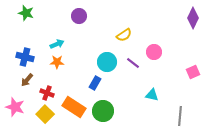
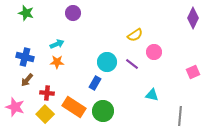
purple circle: moved 6 px left, 3 px up
yellow semicircle: moved 11 px right
purple line: moved 1 px left, 1 px down
red cross: rotated 16 degrees counterclockwise
